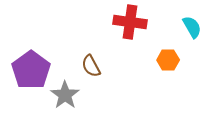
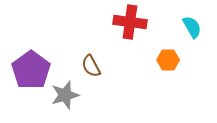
gray star: rotated 20 degrees clockwise
